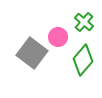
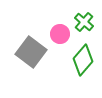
pink circle: moved 2 px right, 3 px up
gray square: moved 1 px left, 1 px up
